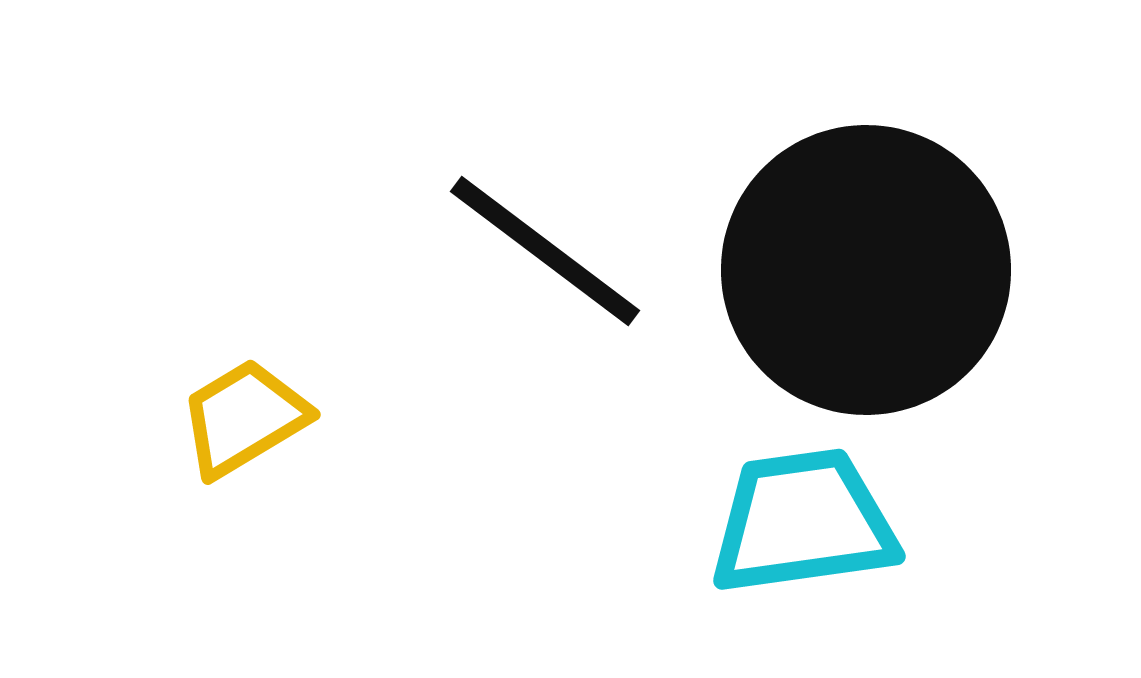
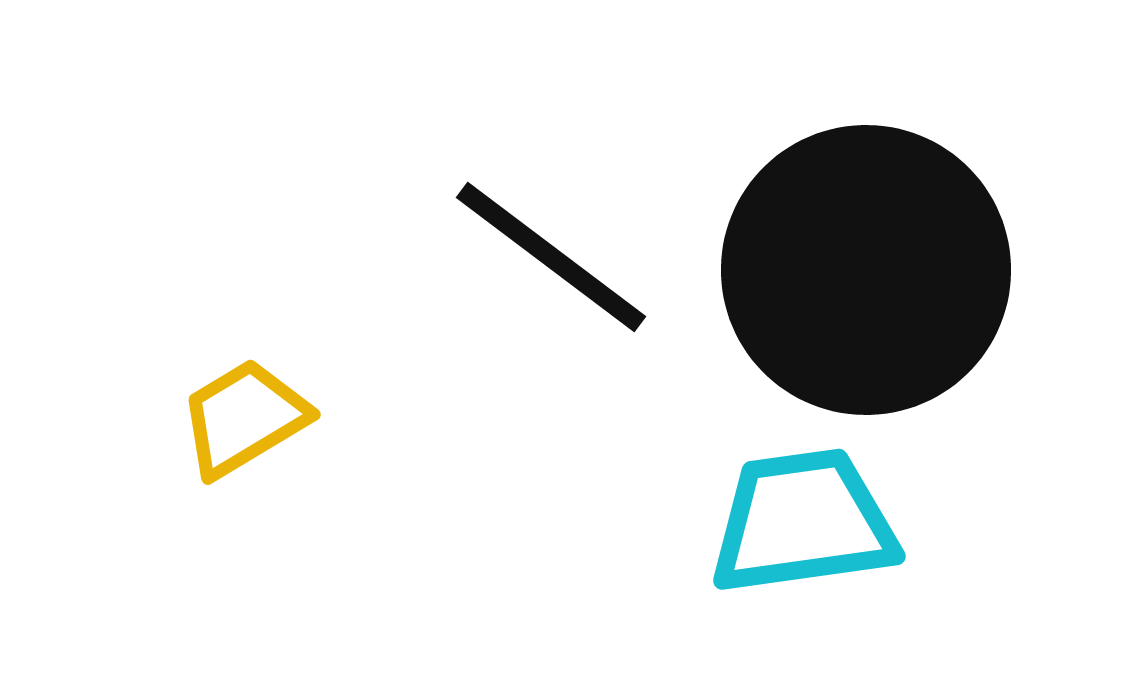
black line: moved 6 px right, 6 px down
